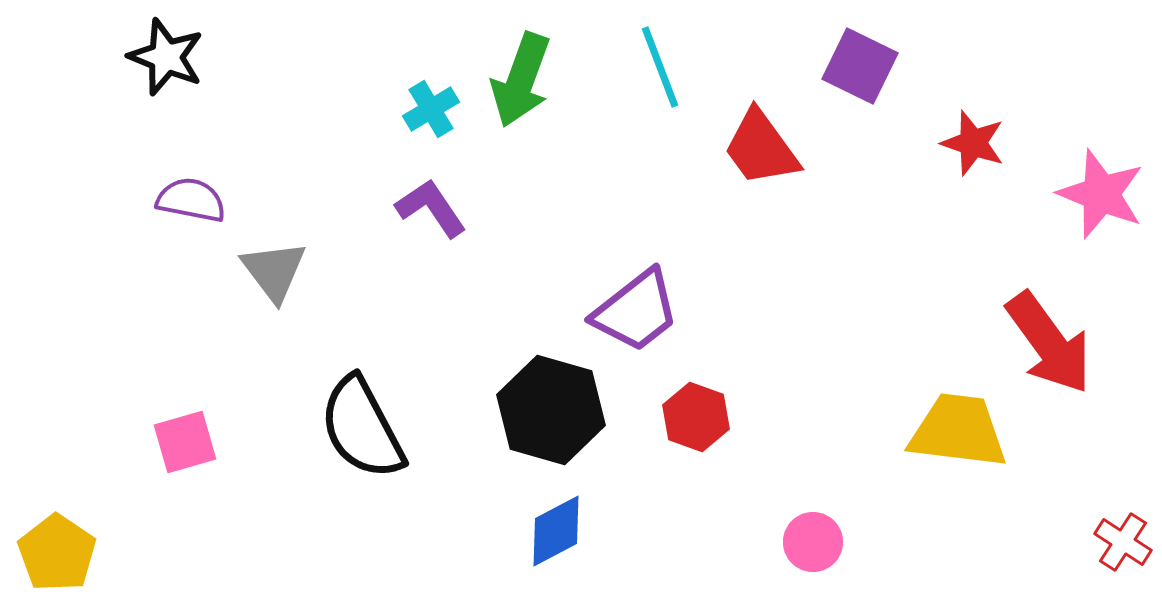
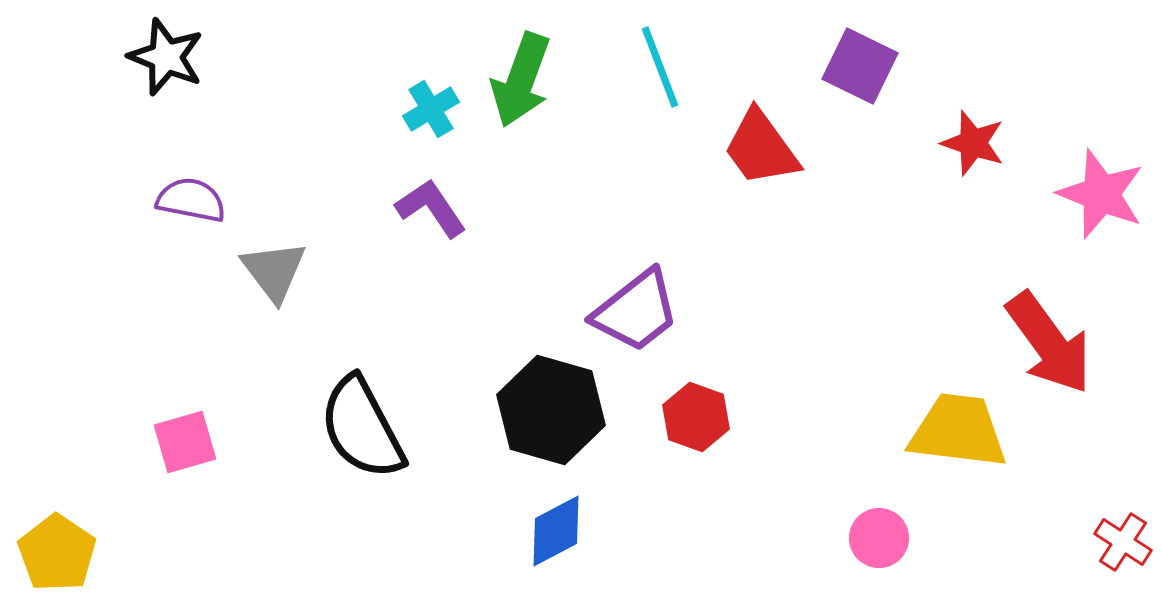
pink circle: moved 66 px right, 4 px up
